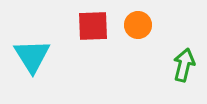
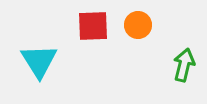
cyan triangle: moved 7 px right, 5 px down
